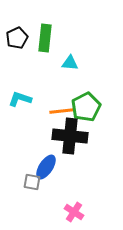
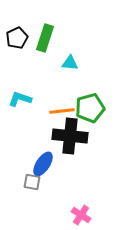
green rectangle: rotated 12 degrees clockwise
green pentagon: moved 4 px right, 1 px down; rotated 12 degrees clockwise
blue ellipse: moved 3 px left, 3 px up
pink cross: moved 7 px right, 3 px down
